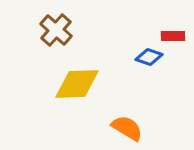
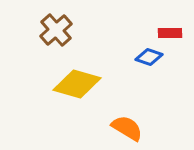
brown cross: rotated 8 degrees clockwise
red rectangle: moved 3 px left, 3 px up
yellow diamond: rotated 18 degrees clockwise
